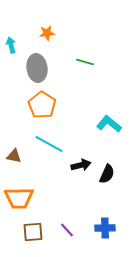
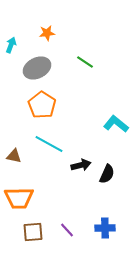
cyan arrow: rotated 35 degrees clockwise
green line: rotated 18 degrees clockwise
gray ellipse: rotated 72 degrees clockwise
cyan L-shape: moved 7 px right
